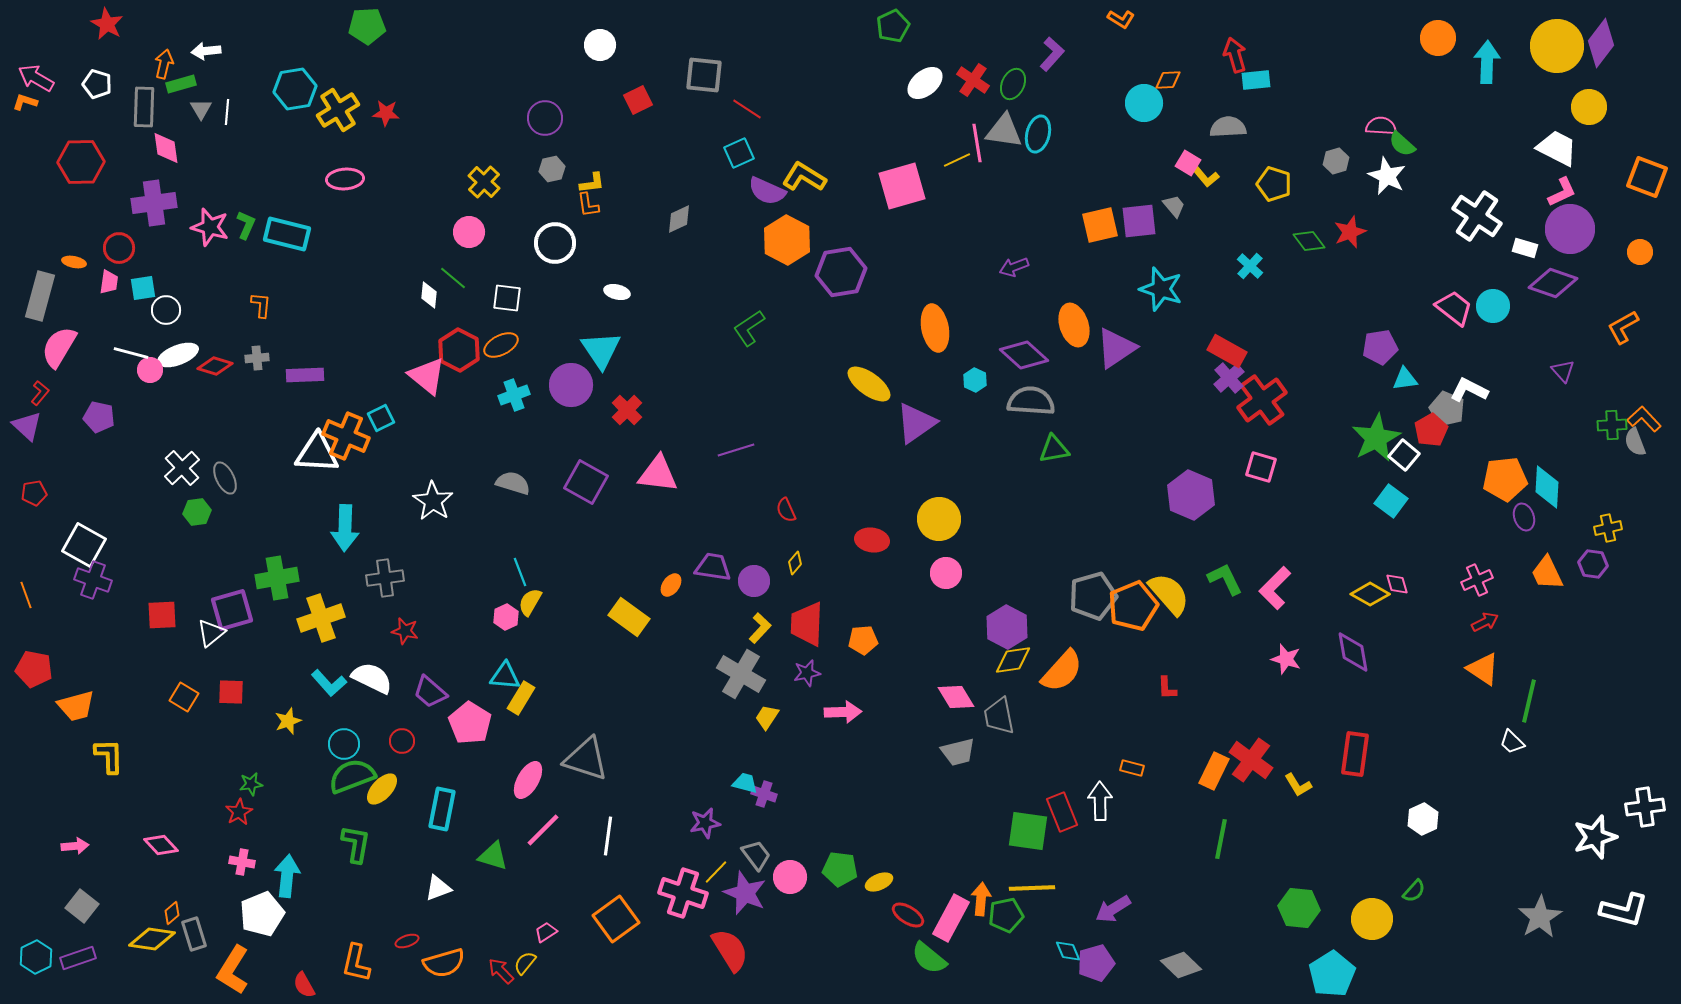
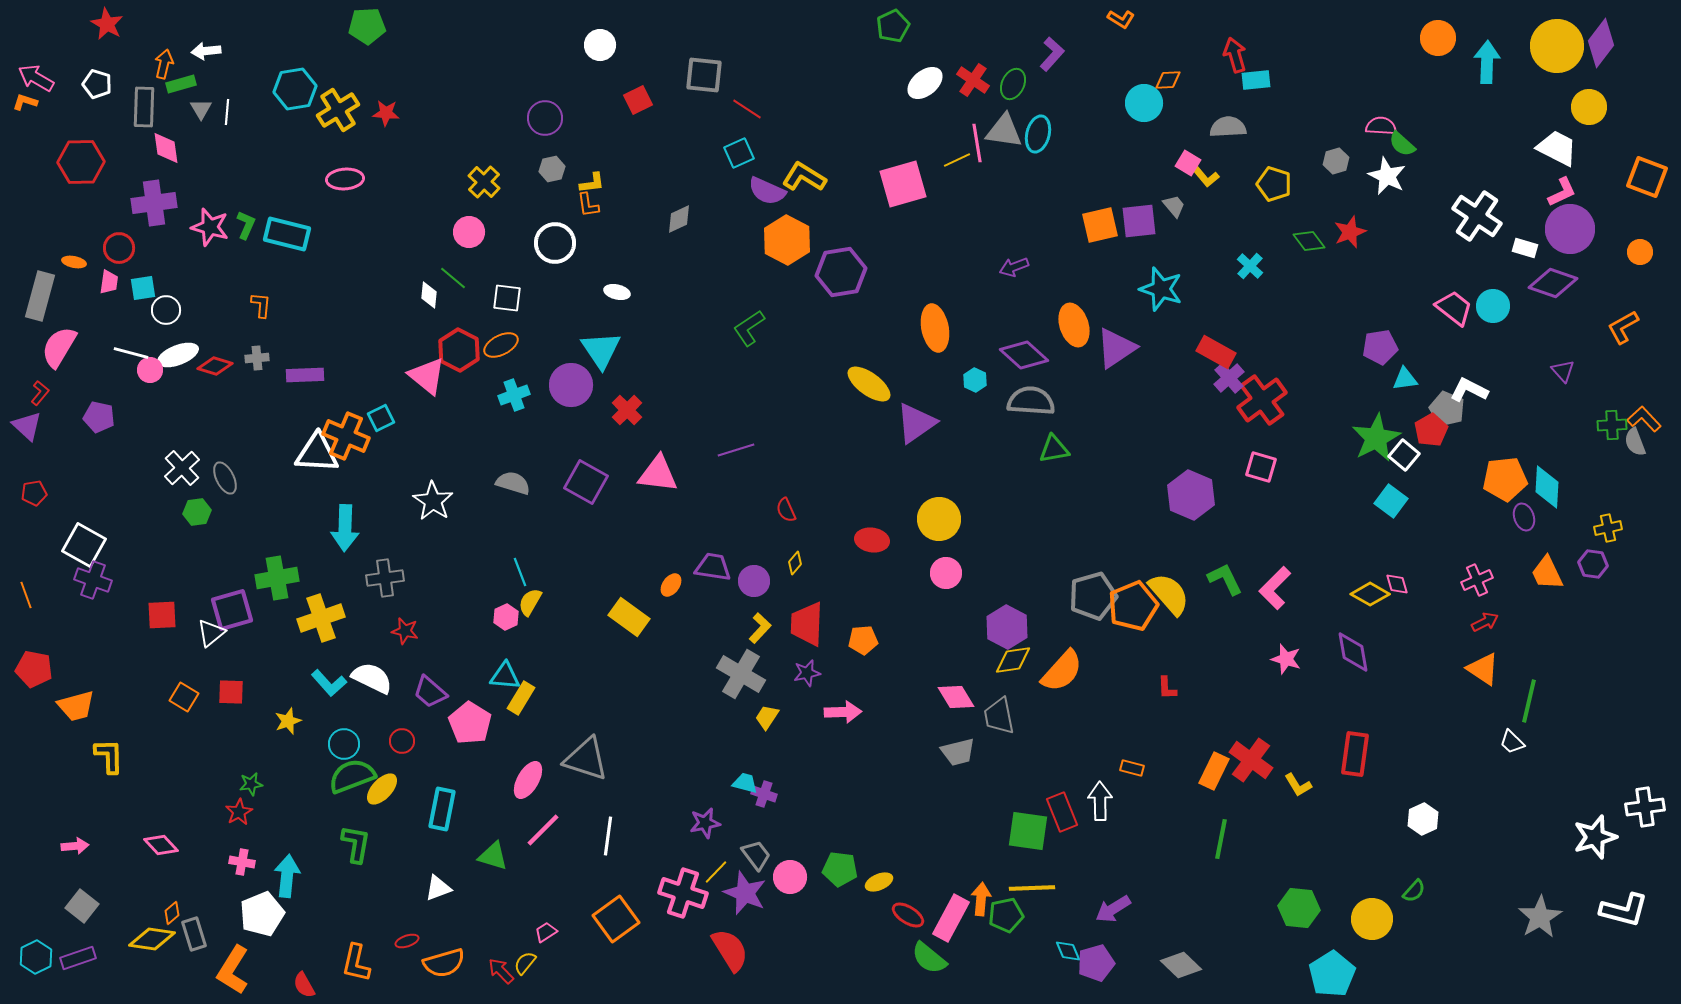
pink square at (902, 186): moved 1 px right, 2 px up
red rectangle at (1227, 351): moved 11 px left, 1 px down
